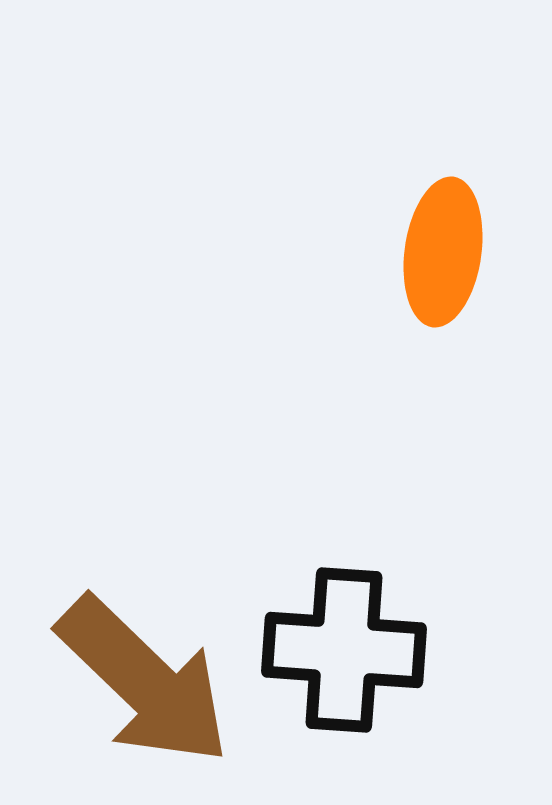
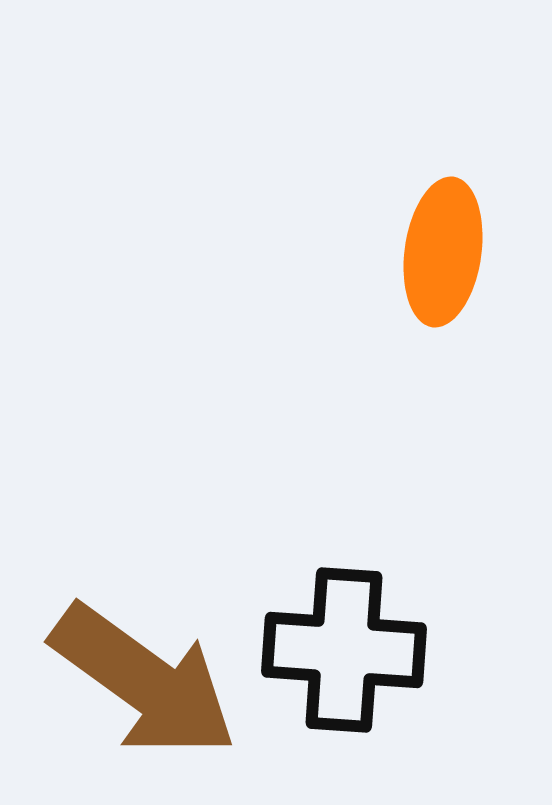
brown arrow: rotated 8 degrees counterclockwise
